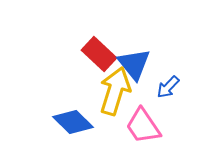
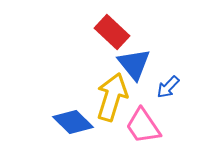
red rectangle: moved 13 px right, 22 px up
yellow arrow: moved 3 px left, 6 px down
